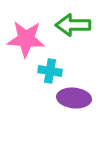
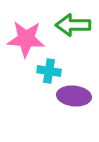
cyan cross: moved 1 px left
purple ellipse: moved 2 px up
